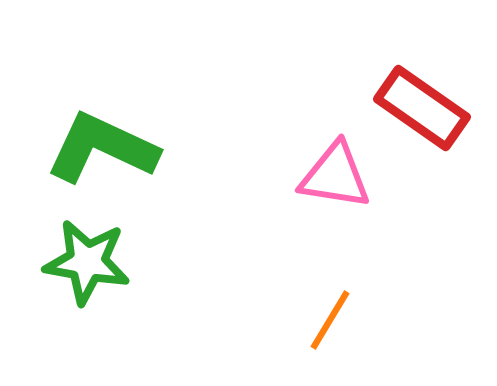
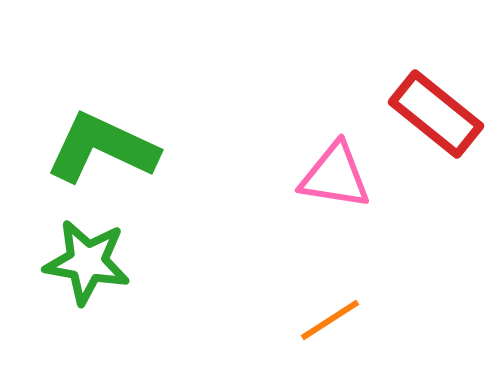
red rectangle: moved 14 px right, 6 px down; rotated 4 degrees clockwise
orange line: rotated 26 degrees clockwise
